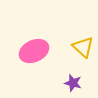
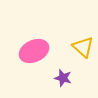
purple star: moved 10 px left, 5 px up
